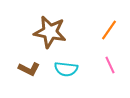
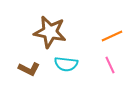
orange line: moved 3 px right, 6 px down; rotated 30 degrees clockwise
cyan semicircle: moved 5 px up
